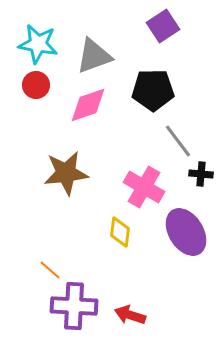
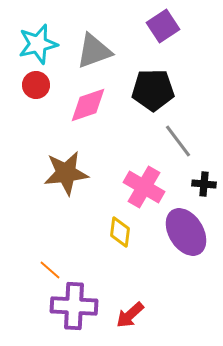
cyan star: rotated 24 degrees counterclockwise
gray triangle: moved 5 px up
black cross: moved 3 px right, 10 px down
red arrow: rotated 60 degrees counterclockwise
